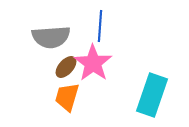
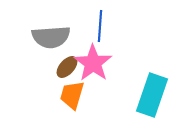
brown ellipse: moved 1 px right
orange trapezoid: moved 5 px right, 2 px up
